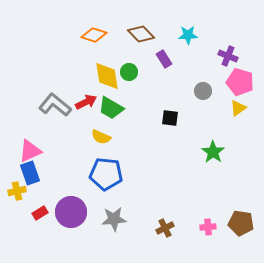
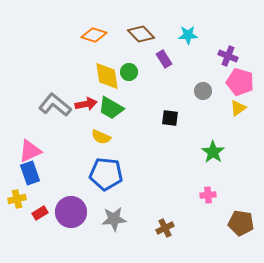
red arrow: moved 2 px down; rotated 15 degrees clockwise
yellow cross: moved 8 px down
pink cross: moved 32 px up
